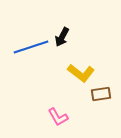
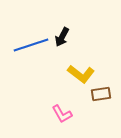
blue line: moved 2 px up
yellow L-shape: moved 1 px down
pink L-shape: moved 4 px right, 3 px up
